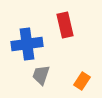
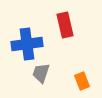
gray trapezoid: moved 2 px up
orange rectangle: rotated 54 degrees counterclockwise
